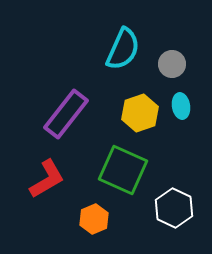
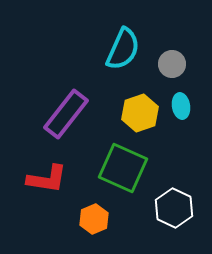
green square: moved 2 px up
red L-shape: rotated 39 degrees clockwise
